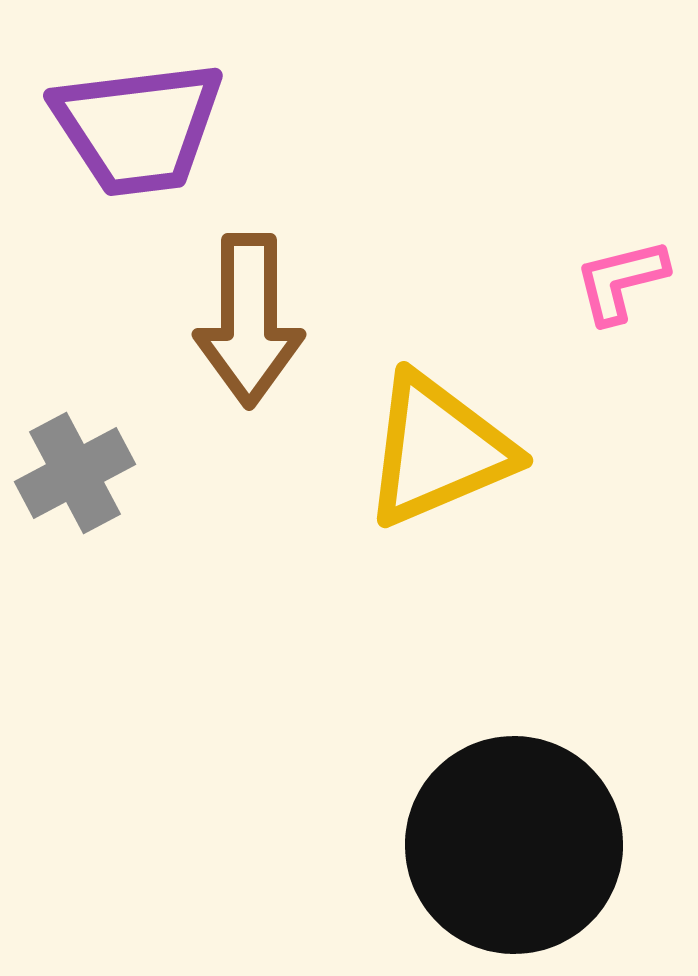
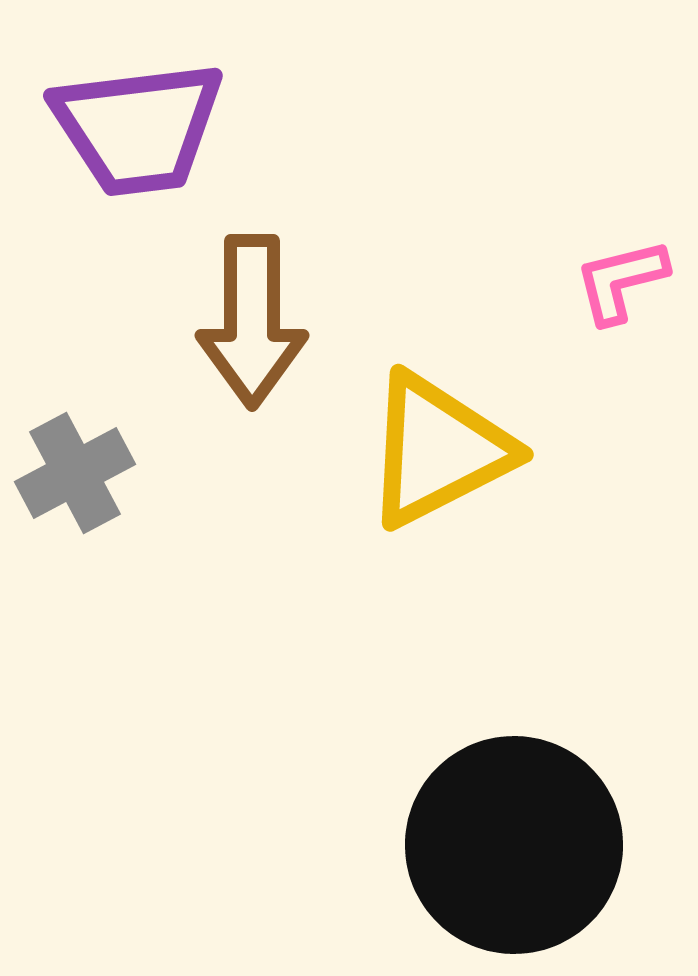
brown arrow: moved 3 px right, 1 px down
yellow triangle: rotated 4 degrees counterclockwise
